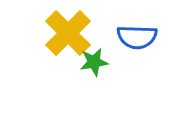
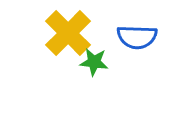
green star: rotated 16 degrees clockwise
